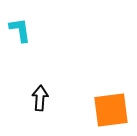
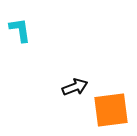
black arrow: moved 35 px right, 11 px up; rotated 65 degrees clockwise
